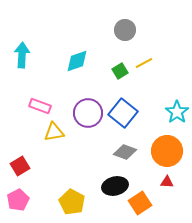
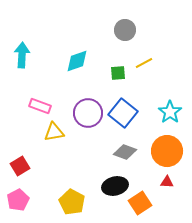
green square: moved 2 px left, 2 px down; rotated 28 degrees clockwise
cyan star: moved 7 px left
